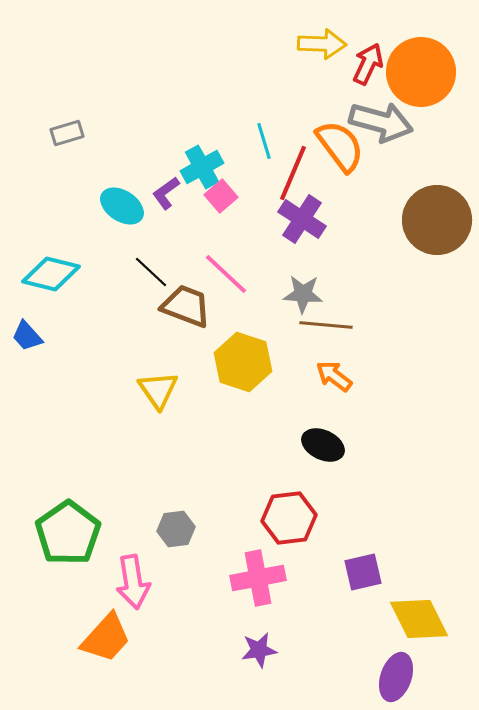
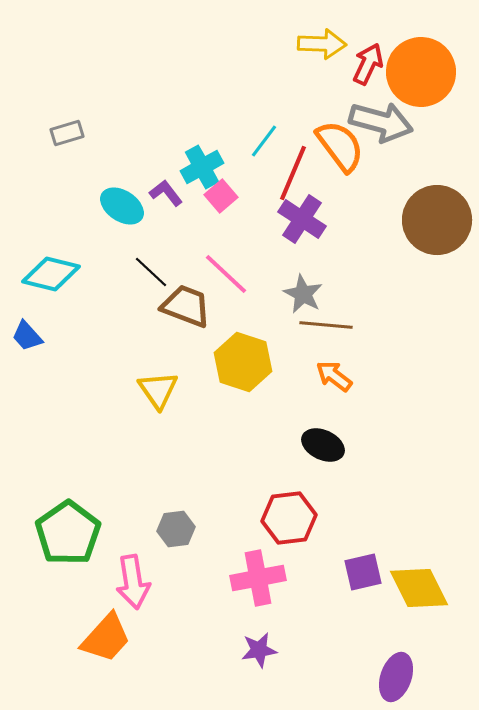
cyan line: rotated 54 degrees clockwise
purple L-shape: rotated 88 degrees clockwise
gray star: rotated 24 degrees clockwise
yellow diamond: moved 31 px up
